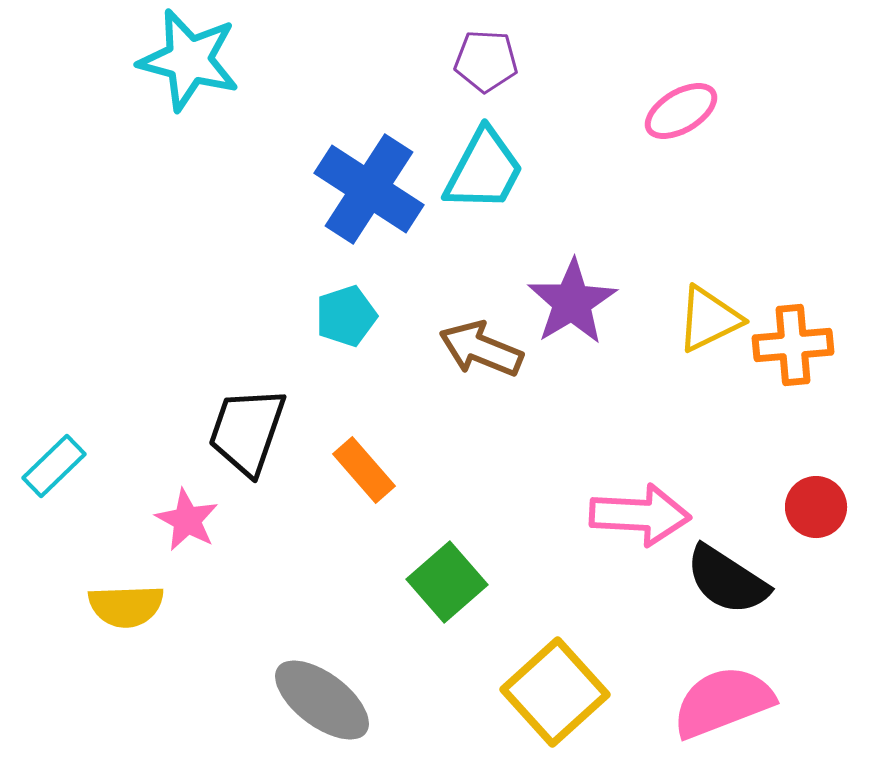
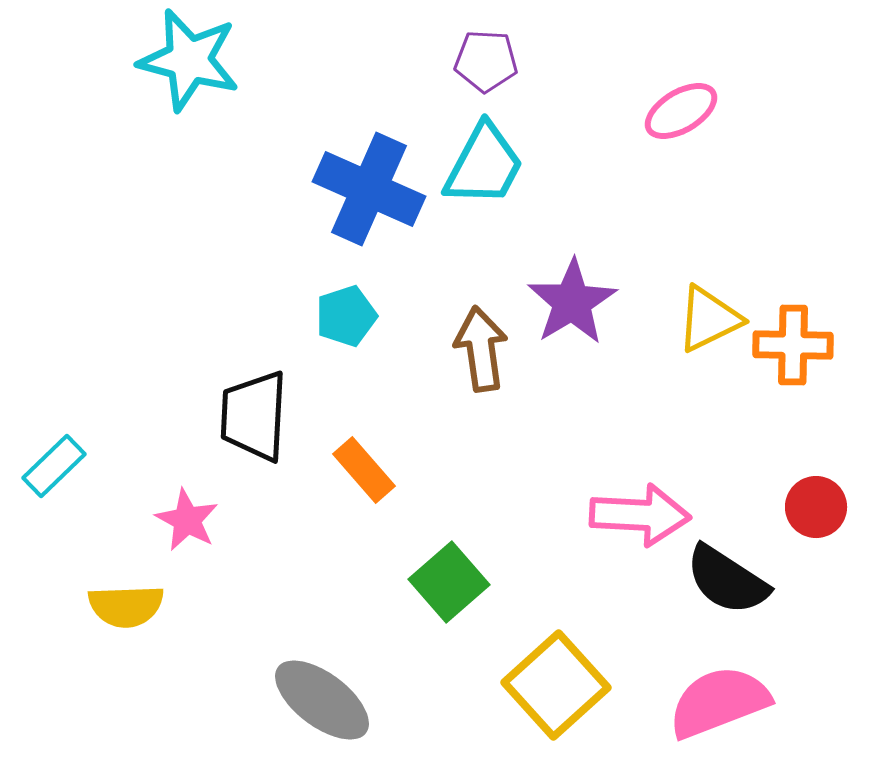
cyan trapezoid: moved 5 px up
blue cross: rotated 9 degrees counterclockwise
orange cross: rotated 6 degrees clockwise
brown arrow: rotated 60 degrees clockwise
black trapezoid: moved 7 px right, 15 px up; rotated 16 degrees counterclockwise
green square: moved 2 px right
yellow square: moved 1 px right, 7 px up
pink semicircle: moved 4 px left
